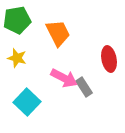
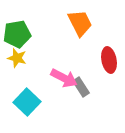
green pentagon: moved 14 px down
orange trapezoid: moved 22 px right, 10 px up
red ellipse: moved 1 px down
gray rectangle: moved 3 px left
